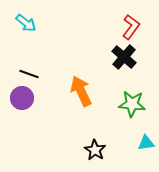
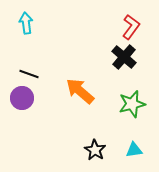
cyan arrow: rotated 135 degrees counterclockwise
orange arrow: moved 1 px left; rotated 24 degrees counterclockwise
green star: rotated 20 degrees counterclockwise
cyan triangle: moved 12 px left, 7 px down
